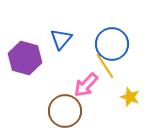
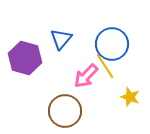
pink arrow: moved 9 px up
